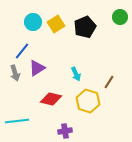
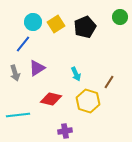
blue line: moved 1 px right, 7 px up
cyan line: moved 1 px right, 6 px up
